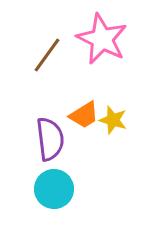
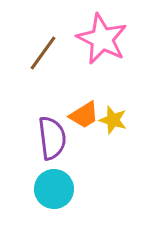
brown line: moved 4 px left, 2 px up
purple semicircle: moved 2 px right, 1 px up
